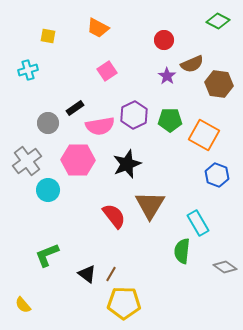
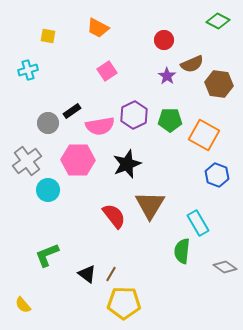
black rectangle: moved 3 px left, 3 px down
